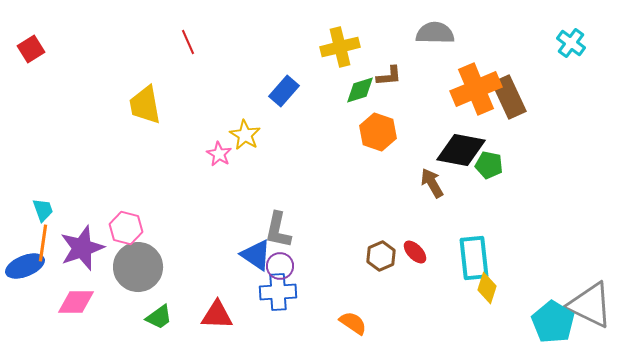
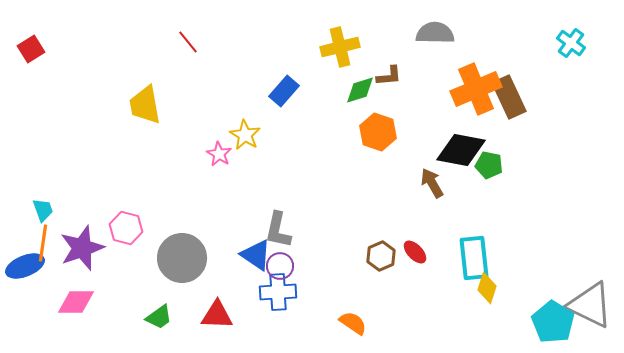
red line: rotated 15 degrees counterclockwise
gray circle: moved 44 px right, 9 px up
